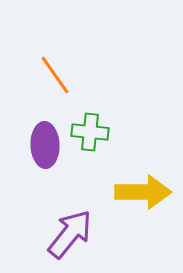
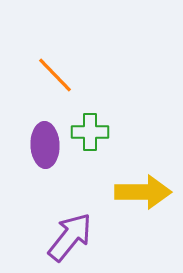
orange line: rotated 9 degrees counterclockwise
green cross: rotated 6 degrees counterclockwise
purple arrow: moved 3 px down
